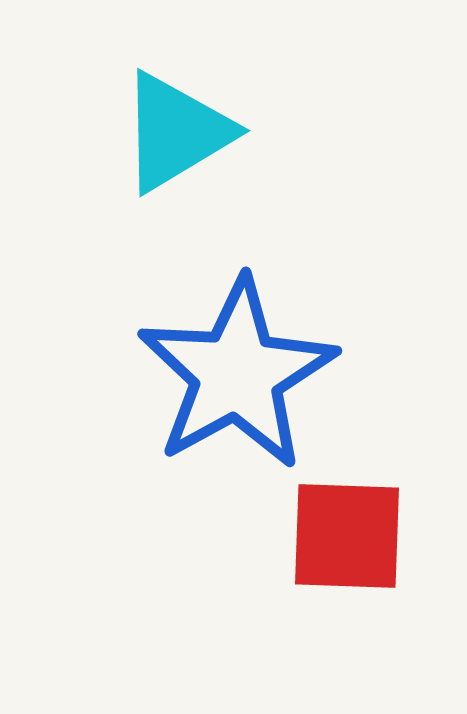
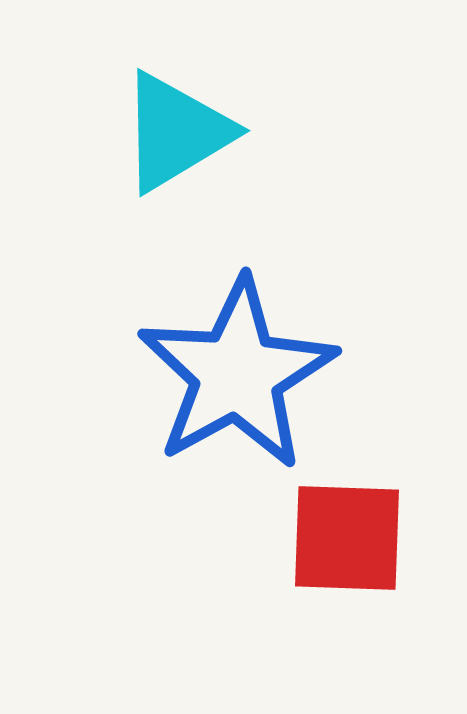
red square: moved 2 px down
